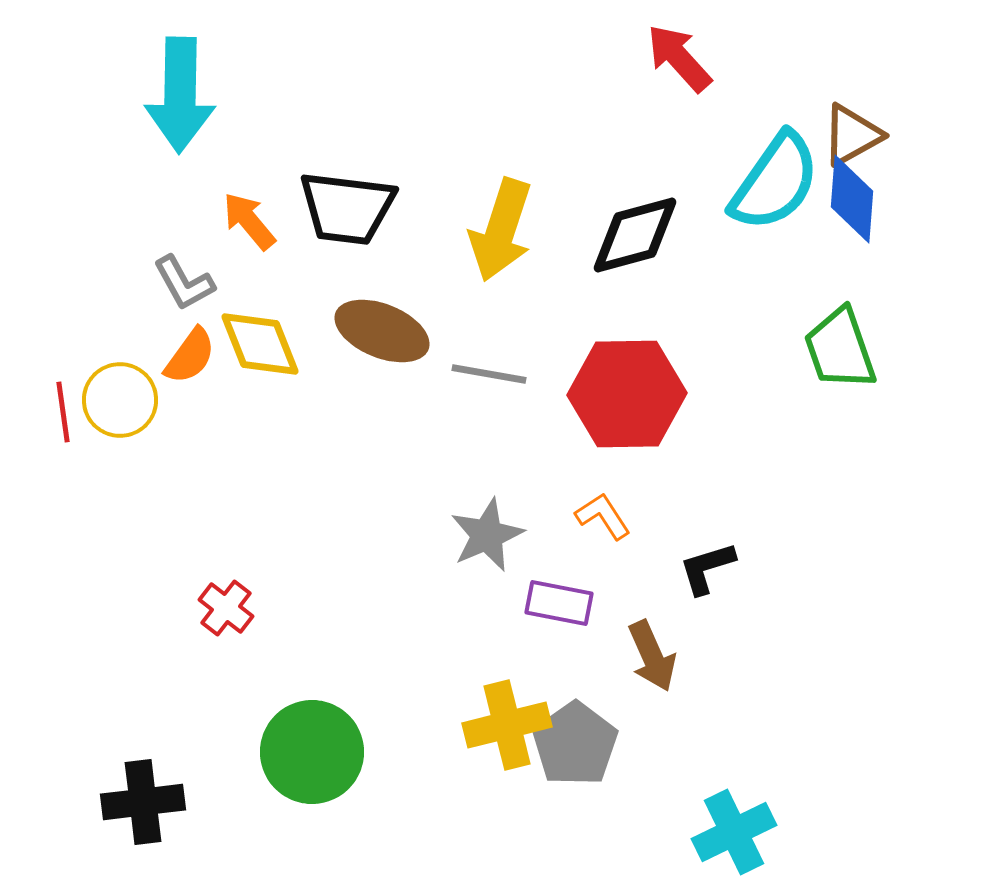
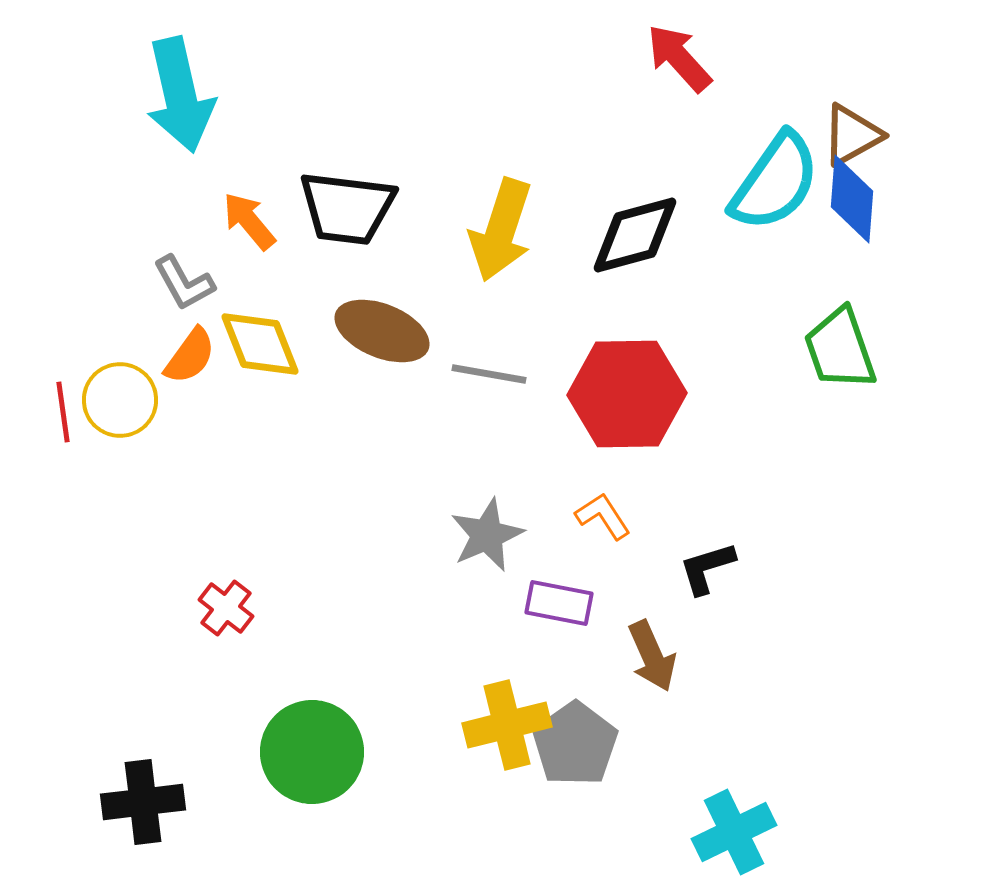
cyan arrow: rotated 14 degrees counterclockwise
